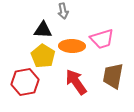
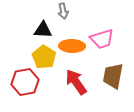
yellow pentagon: moved 1 px right, 1 px down
